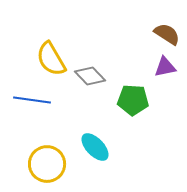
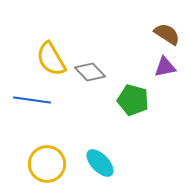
gray diamond: moved 4 px up
green pentagon: rotated 12 degrees clockwise
cyan ellipse: moved 5 px right, 16 px down
